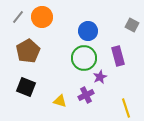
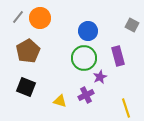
orange circle: moved 2 px left, 1 px down
